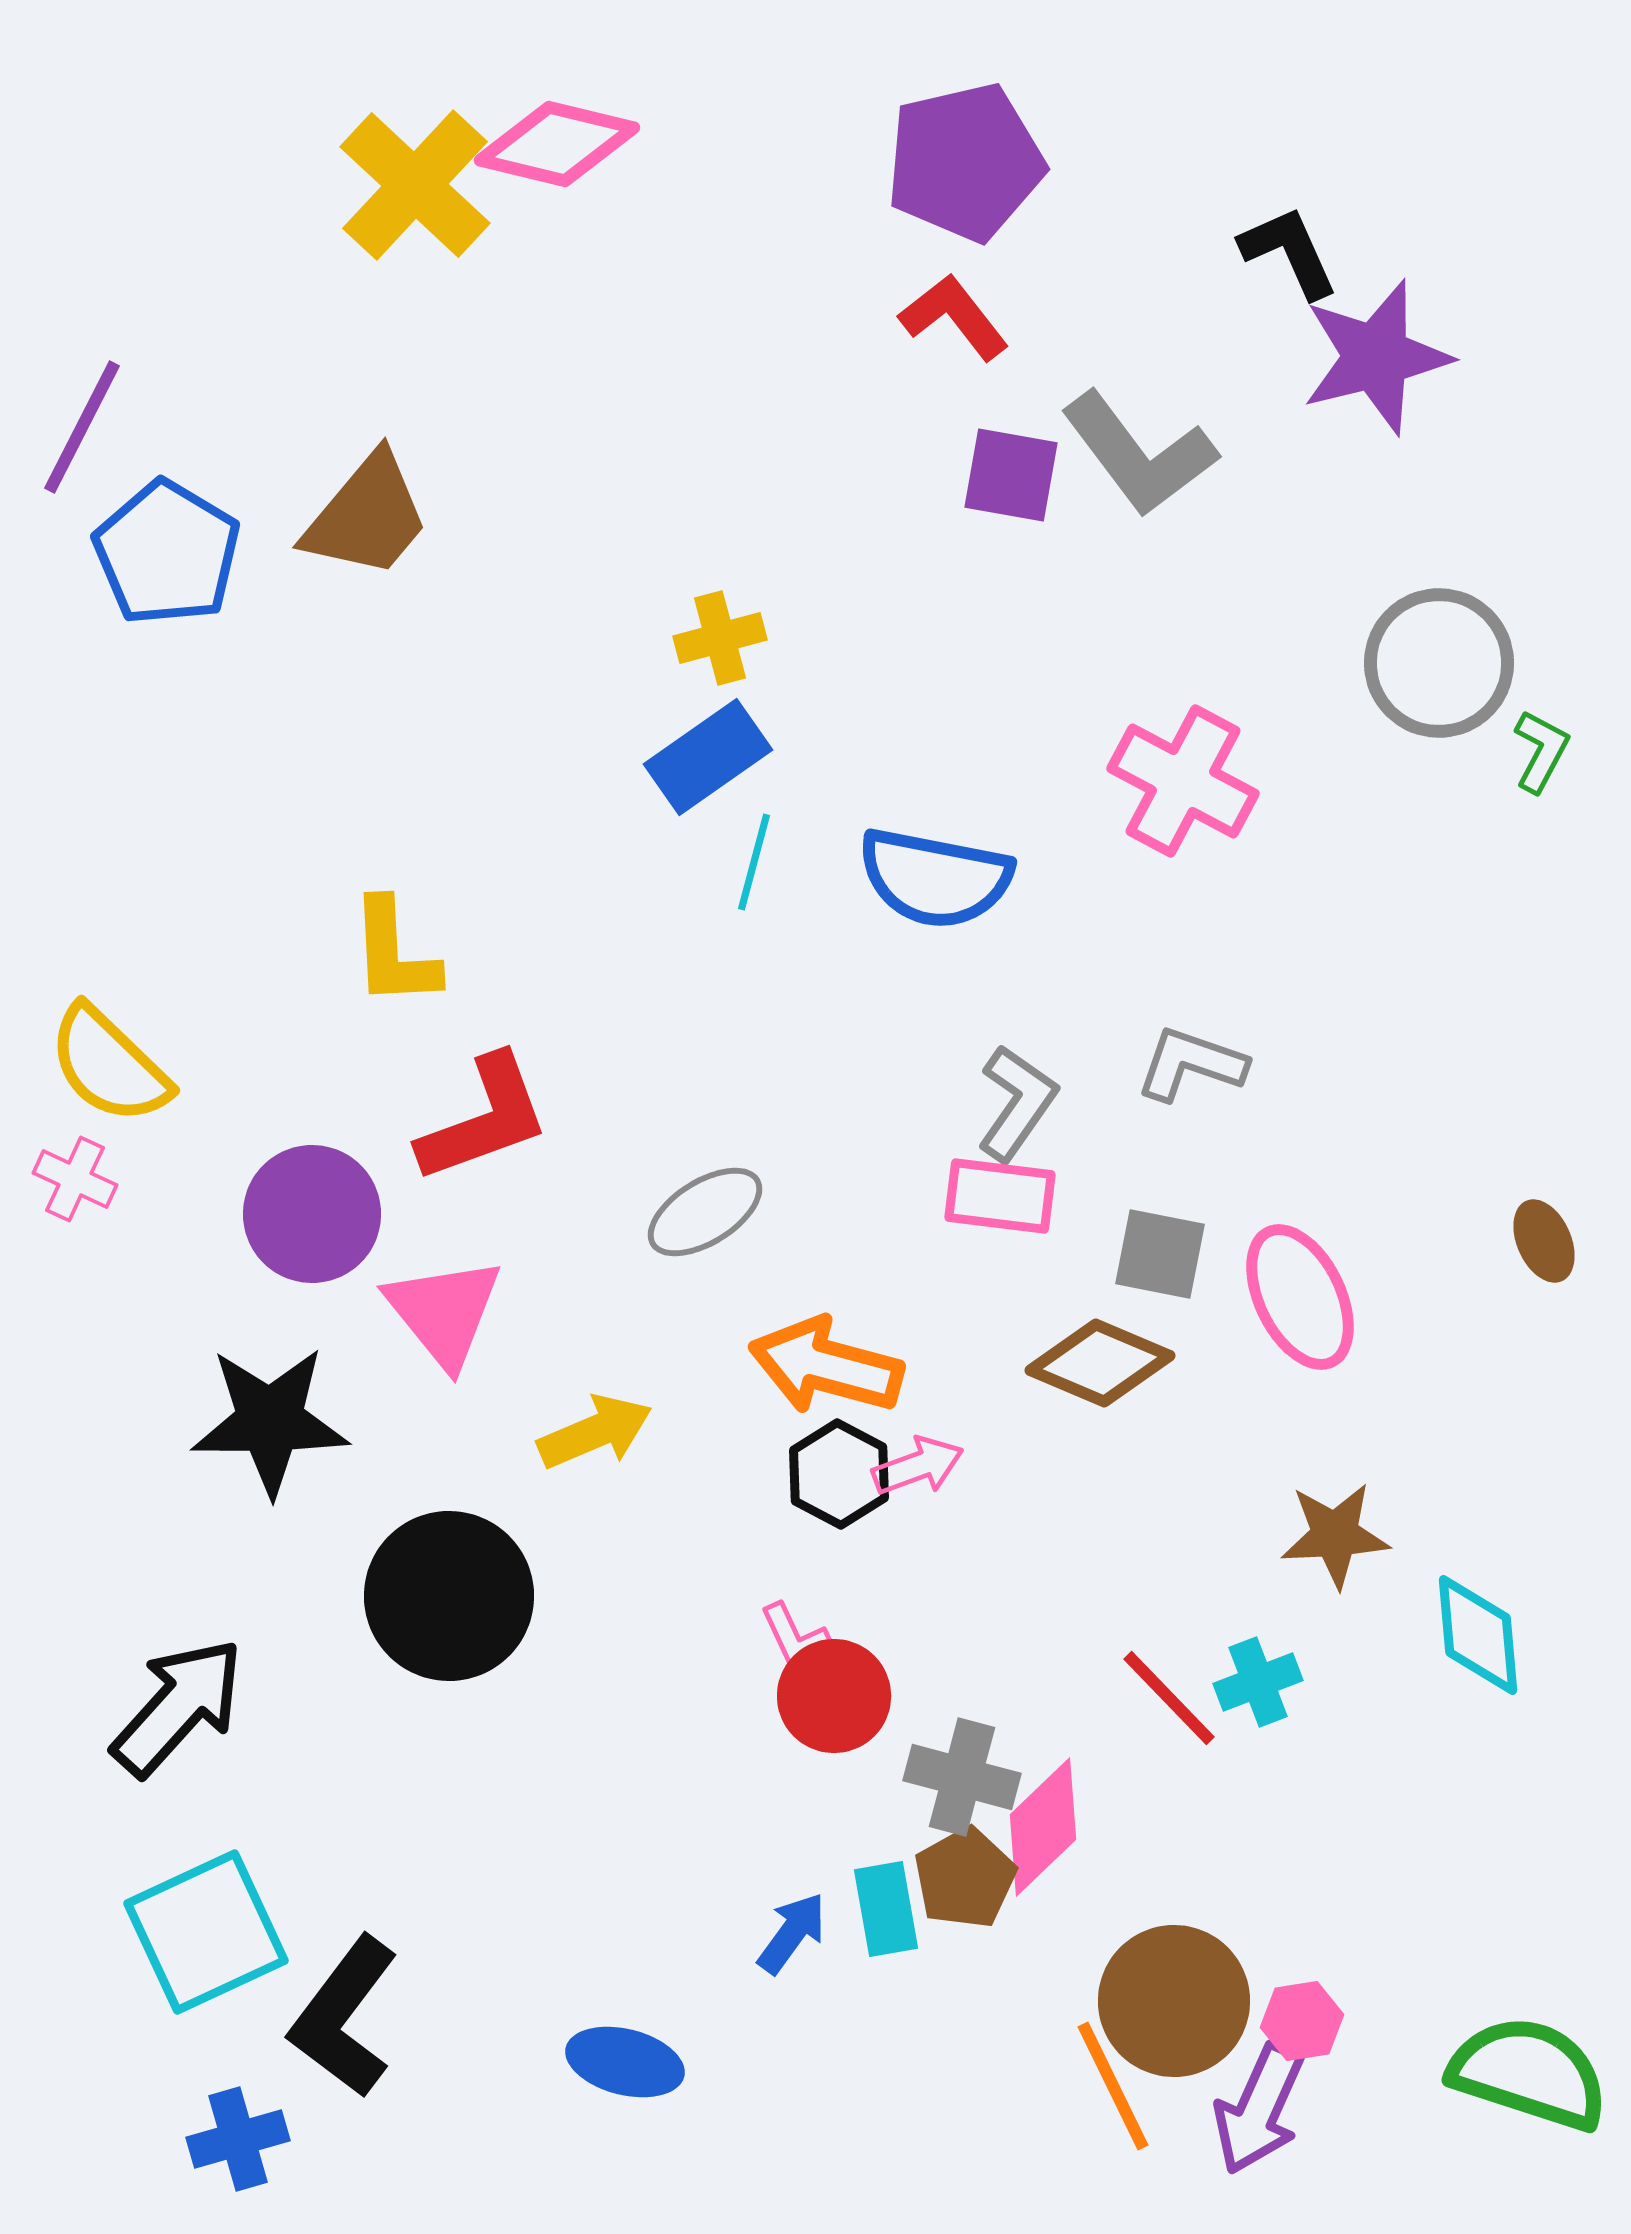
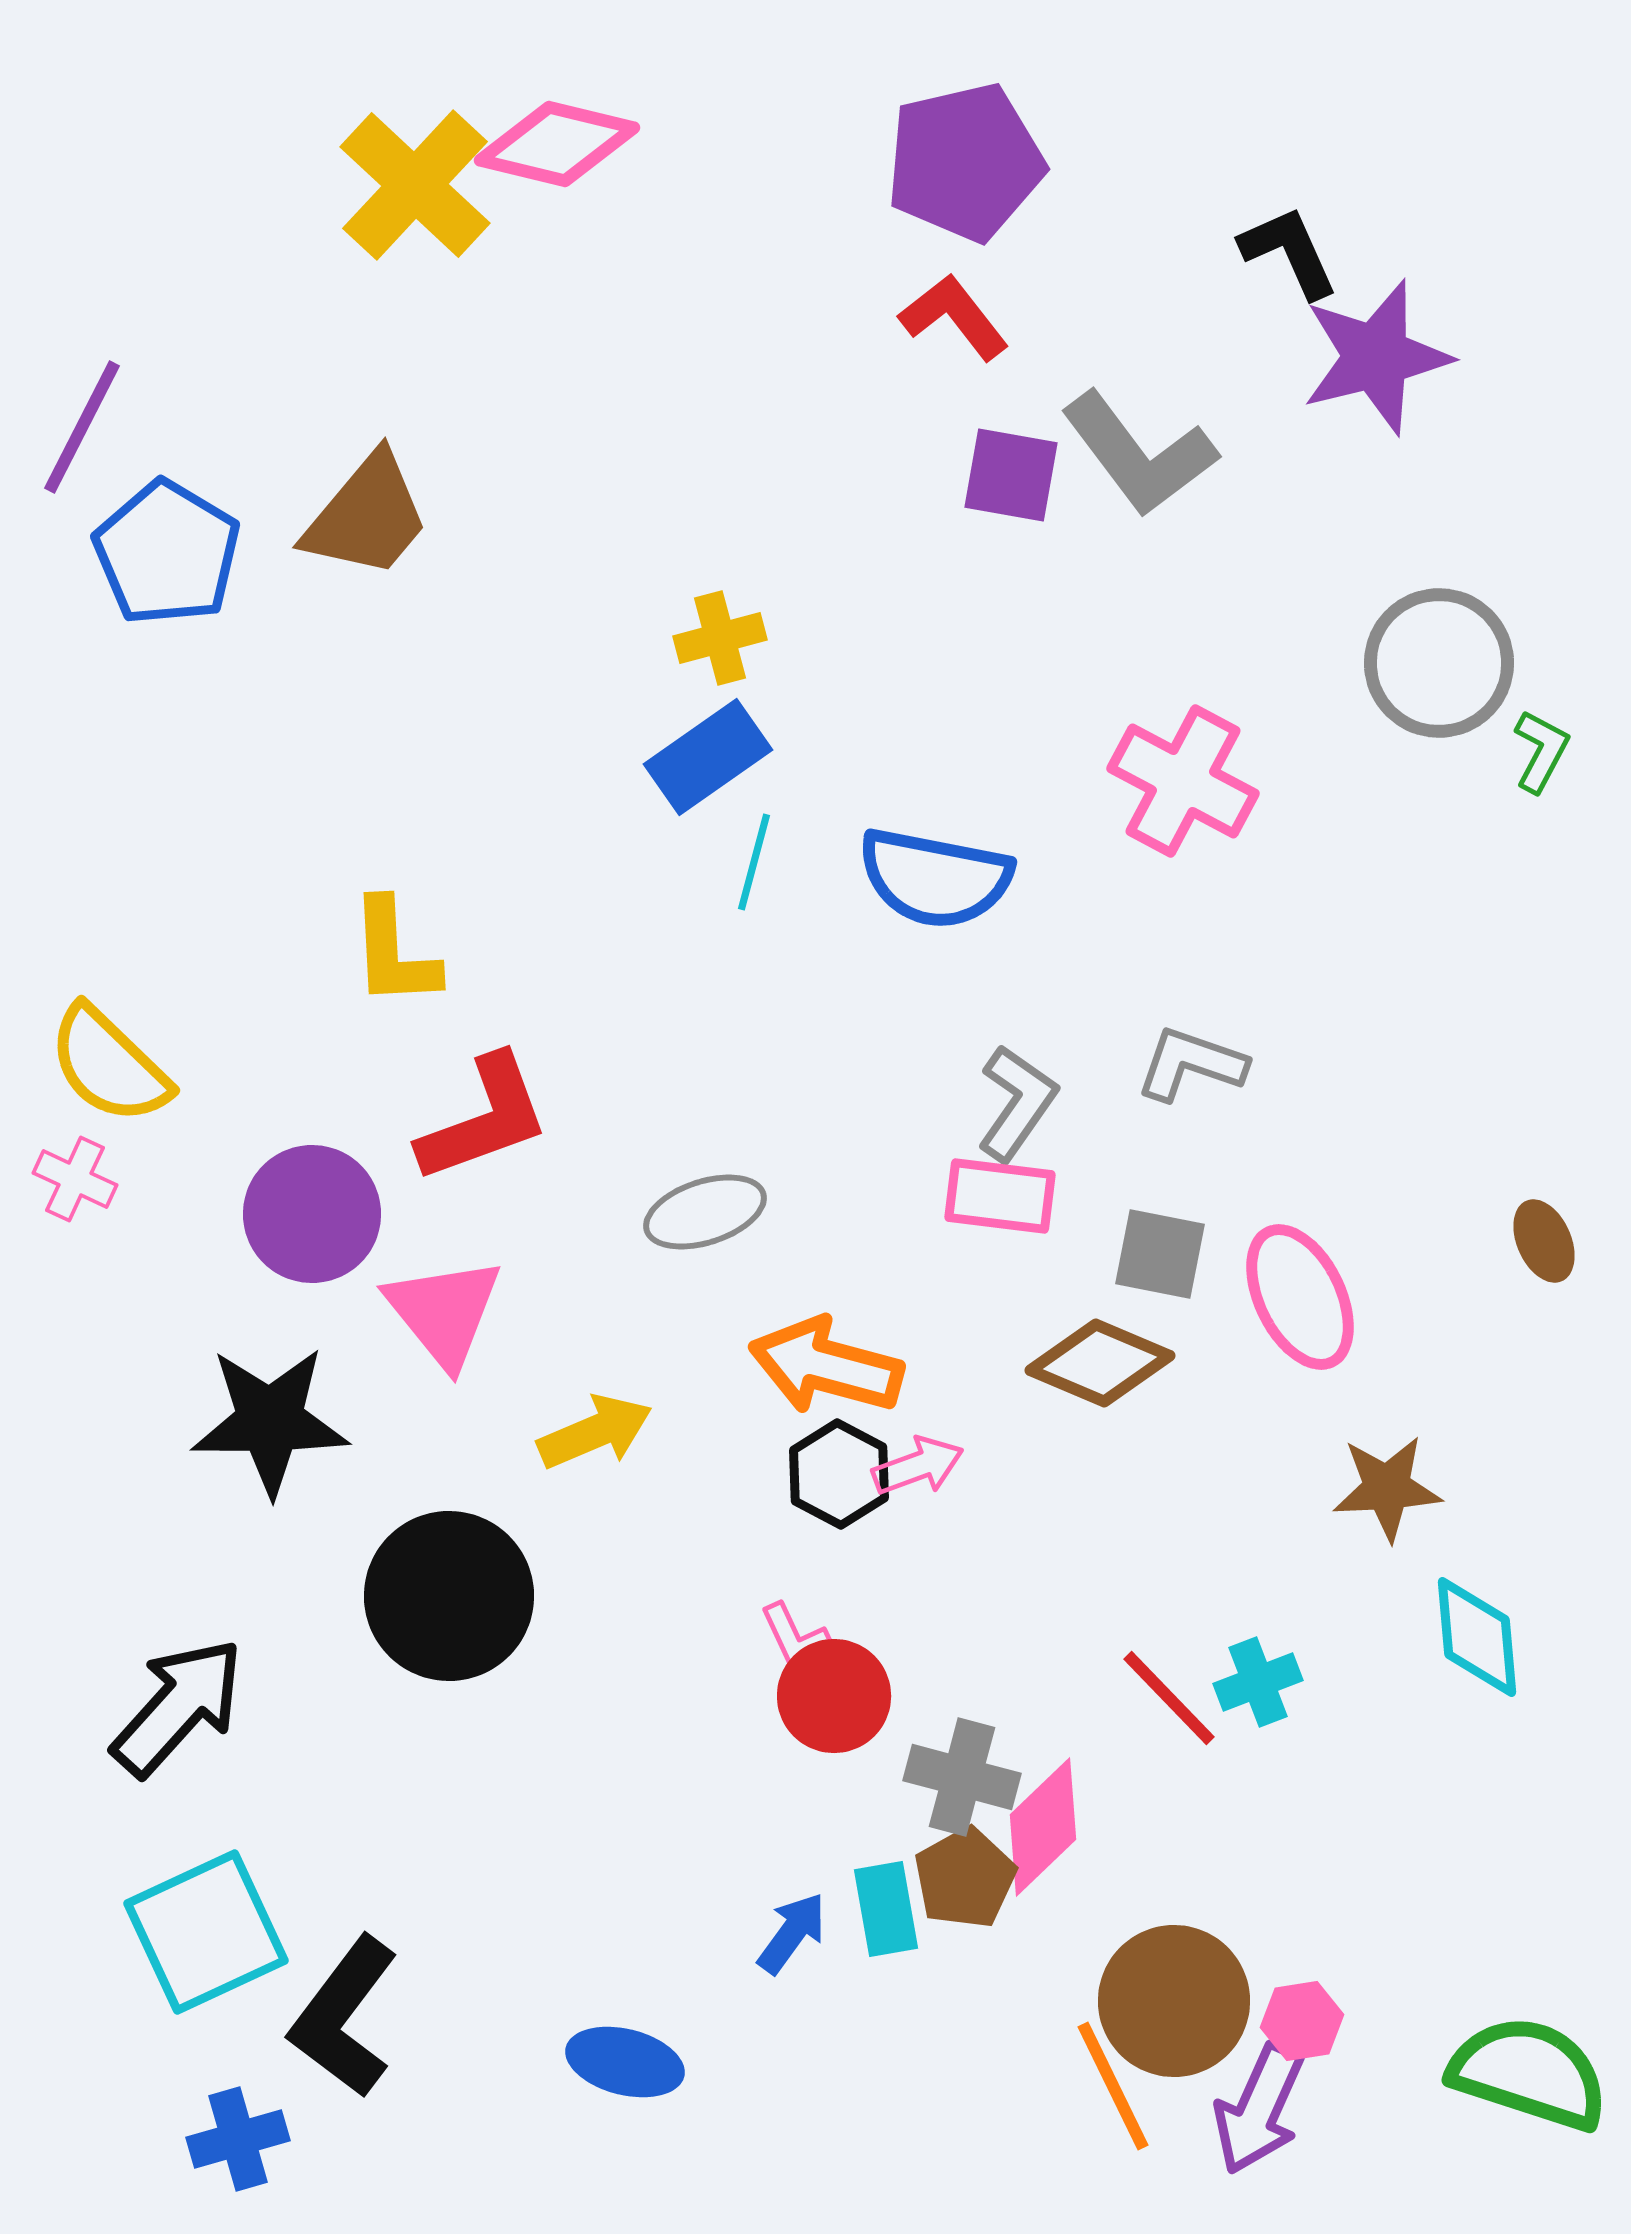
gray ellipse at (705, 1212): rotated 14 degrees clockwise
brown star at (1335, 1535): moved 52 px right, 47 px up
cyan diamond at (1478, 1635): moved 1 px left, 2 px down
